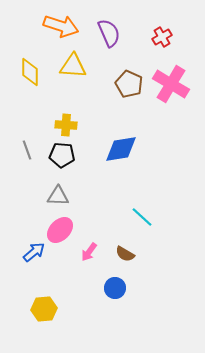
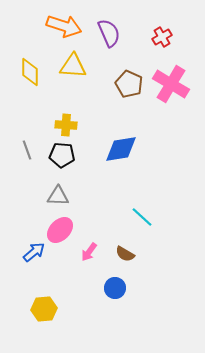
orange arrow: moved 3 px right
